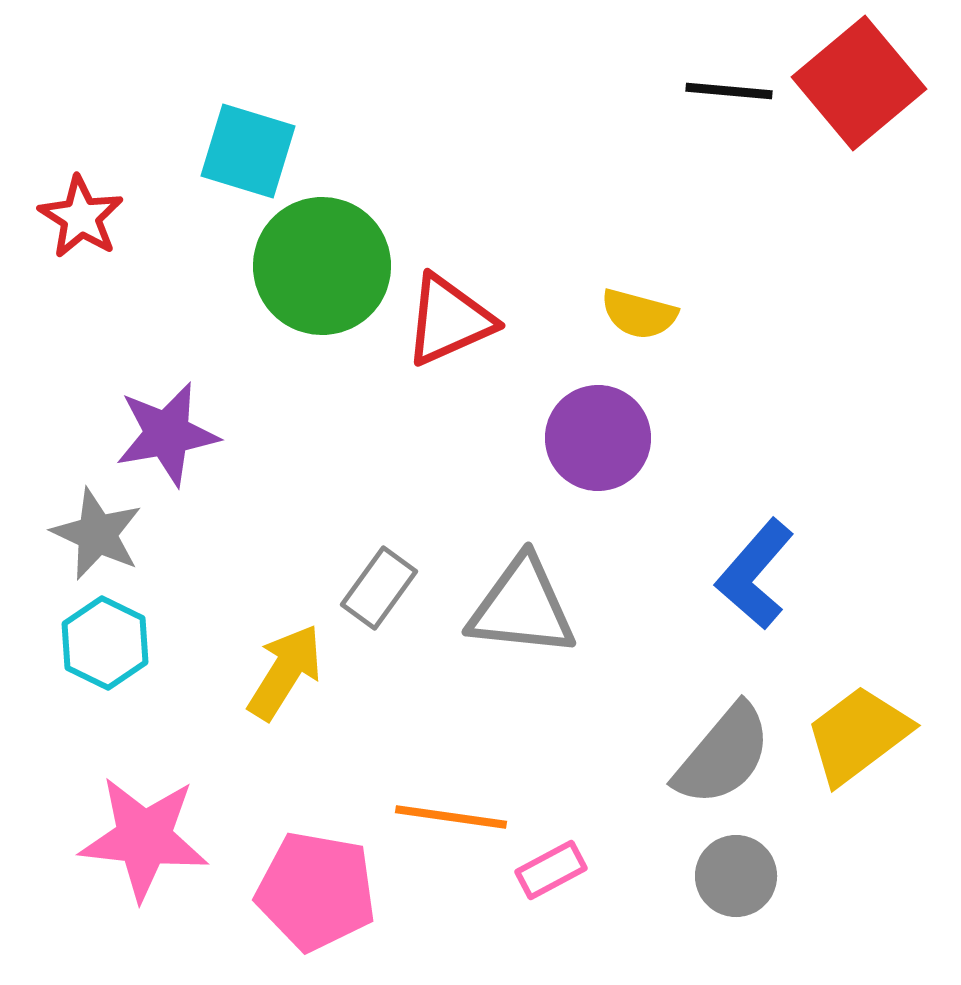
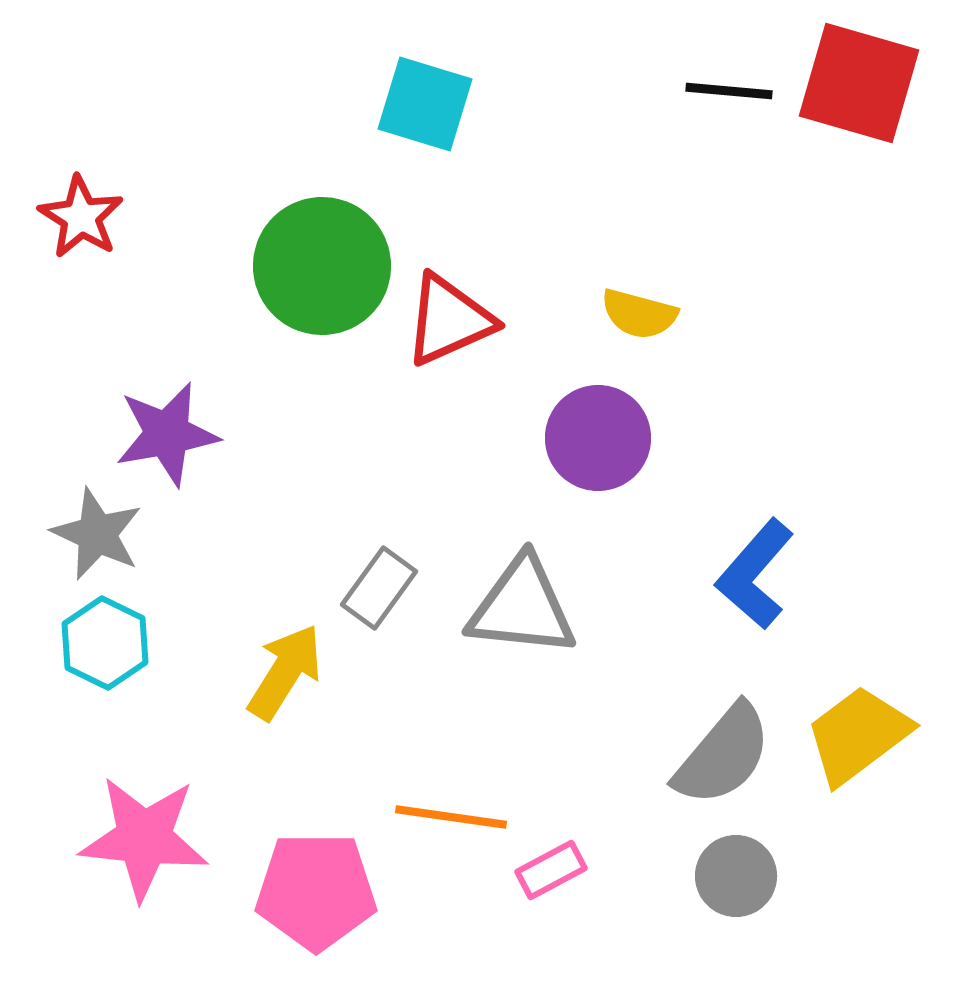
red square: rotated 34 degrees counterclockwise
cyan square: moved 177 px right, 47 px up
pink pentagon: rotated 10 degrees counterclockwise
